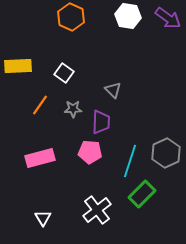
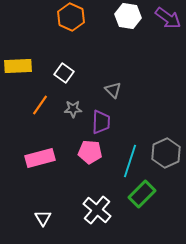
white cross: rotated 12 degrees counterclockwise
